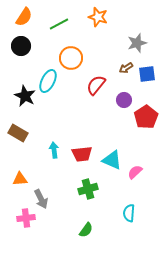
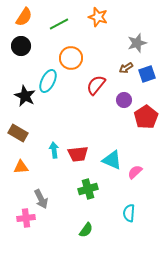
blue square: rotated 12 degrees counterclockwise
red trapezoid: moved 4 px left
orange triangle: moved 1 px right, 12 px up
